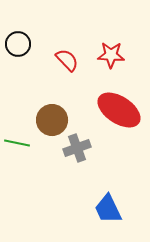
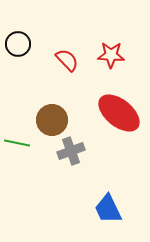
red ellipse: moved 3 px down; rotated 6 degrees clockwise
gray cross: moved 6 px left, 3 px down
